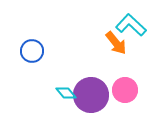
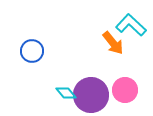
orange arrow: moved 3 px left
